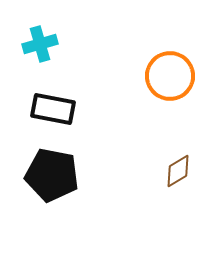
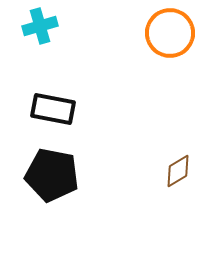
cyan cross: moved 18 px up
orange circle: moved 43 px up
